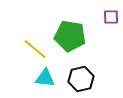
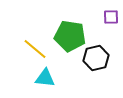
black hexagon: moved 15 px right, 21 px up
